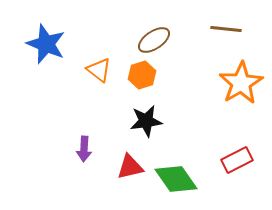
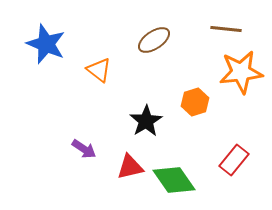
orange hexagon: moved 53 px right, 27 px down
orange star: moved 11 px up; rotated 24 degrees clockwise
black star: rotated 24 degrees counterclockwise
purple arrow: rotated 60 degrees counterclockwise
red rectangle: moved 3 px left; rotated 24 degrees counterclockwise
green diamond: moved 2 px left, 1 px down
